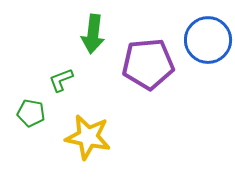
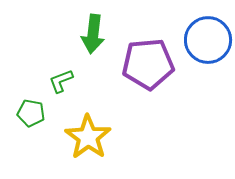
green L-shape: moved 1 px down
yellow star: rotated 24 degrees clockwise
